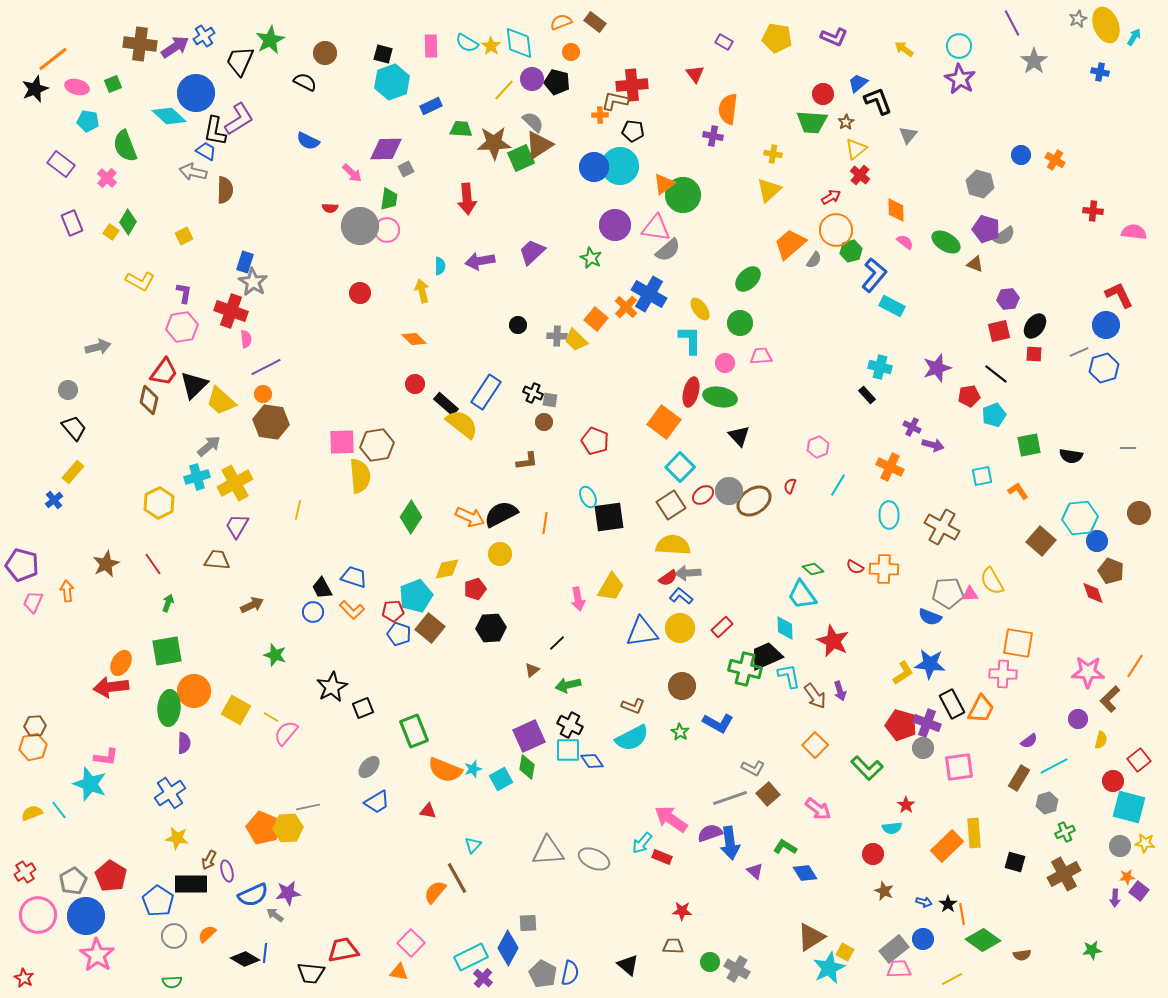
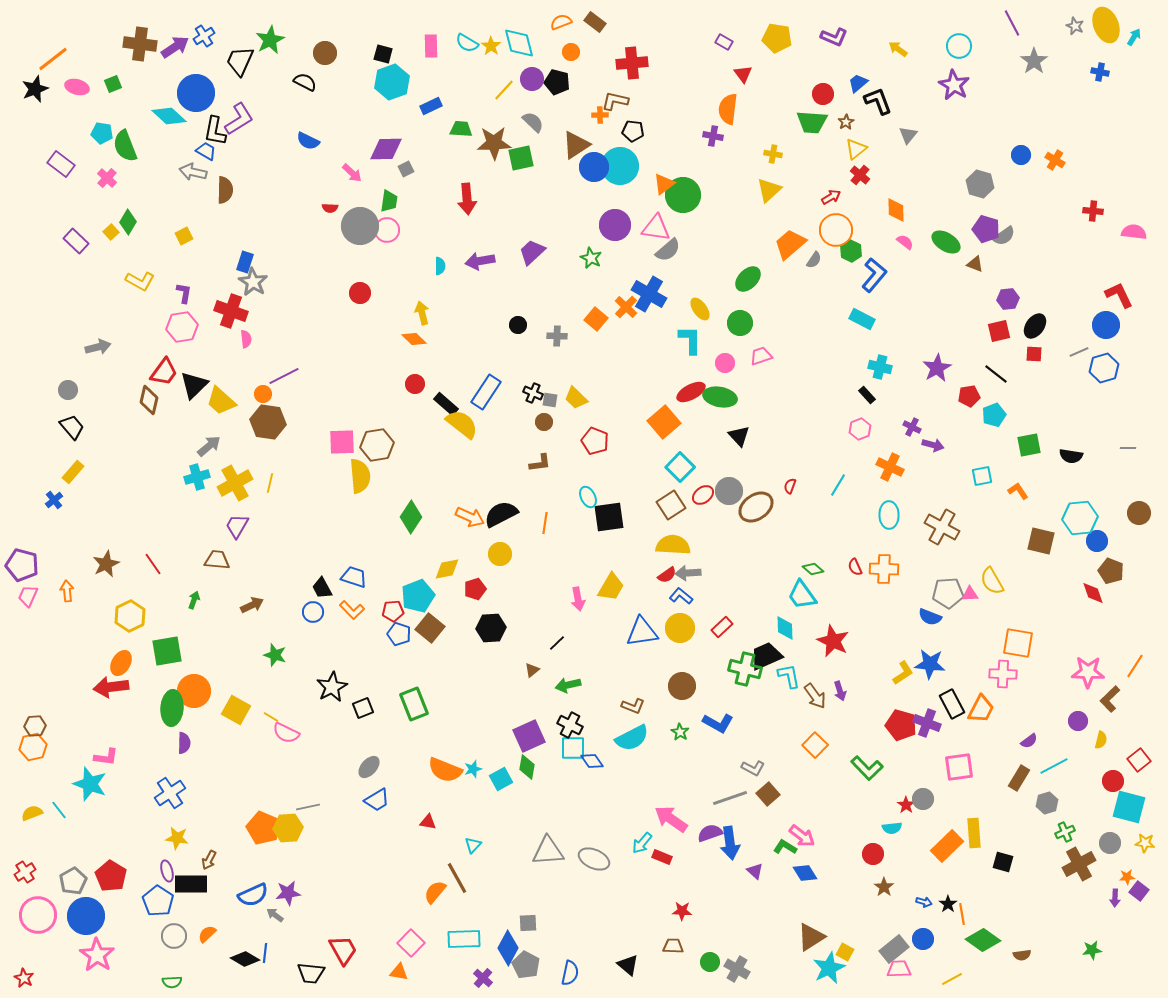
gray star at (1078, 19): moved 3 px left, 7 px down; rotated 24 degrees counterclockwise
cyan diamond at (519, 43): rotated 8 degrees counterclockwise
yellow arrow at (904, 49): moved 6 px left
red triangle at (695, 74): moved 48 px right
purple star at (960, 79): moved 6 px left, 6 px down
red cross at (632, 85): moved 22 px up
cyan pentagon at (88, 121): moved 14 px right, 12 px down
brown triangle at (539, 145): moved 37 px right
green square at (521, 158): rotated 12 degrees clockwise
green trapezoid at (389, 199): moved 2 px down
purple rectangle at (72, 223): moved 4 px right, 18 px down; rotated 25 degrees counterclockwise
yellow square at (111, 232): rotated 14 degrees clockwise
green hexagon at (851, 251): rotated 20 degrees counterclockwise
yellow arrow at (422, 291): moved 22 px down
cyan rectangle at (892, 306): moved 30 px left, 13 px down
yellow trapezoid at (576, 340): moved 58 px down
pink trapezoid at (761, 356): rotated 15 degrees counterclockwise
purple line at (266, 367): moved 18 px right, 9 px down
purple star at (937, 368): rotated 12 degrees counterclockwise
red ellipse at (691, 392): rotated 48 degrees clockwise
brown hexagon at (271, 422): moved 3 px left
orange square at (664, 422): rotated 12 degrees clockwise
black trapezoid at (74, 428): moved 2 px left, 1 px up
pink hexagon at (818, 447): moved 42 px right, 18 px up
brown L-shape at (527, 461): moved 13 px right, 2 px down
brown ellipse at (754, 501): moved 2 px right, 6 px down
yellow hexagon at (159, 503): moved 29 px left, 113 px down
yellow line at (298, 510): moved 28 px left, 27 px up
brown square at (1041, 541): rotated 28 degrees counterclockwise
red semicircle at (855, 567): rotated 36 degrees clockwise
red semicircle at (668, 578): moved 1 px left, 3 px up
cyan pentagon at (416, 596): moved 2 px right
pink trapezoid at (33, 602): moved 5 px left, 6 px up
green arrow at (168, 603): moved 26 px right, 3 px up
green ellipse at (169, 708): moved 3 px right
purple circle at (1078, 719): moved 2 px down
green rectangle at (414, 731): moved 27 px up
pink semicircle at (286, 733): rotated 104 degrees counterclockwise
gray circle at (923, 748): moved 51 px down
cyan square at (568, 750): moved 5 px right, 2 px up
blue trapezoid at (377, 802): moved 2 px up
pink arrow at (818, 809): moved 16 px left, 27 px down
red triangle at (428, 811): moved 11 px down
gray circle at (1120, 846): moved 10 px left, 3 px up
black square at (1015, 862): moved 12 px left
purple ellipse at (227, 871): moved 60 px left
brown cross at (1064, 874): moved 15 px right, 10 px up
brown star at (884, 891): moved 4 px up; rotated 12 degrees clockwise
red trapezoid at (343, 950): rotated 72 degrees clockwise
cyan rectangle at (471, 957): moved 7 px left, 18 px up; rotated 24 degrees clockwise
gray pentagon at (543, 974): moved 17 px left, 9 px up
